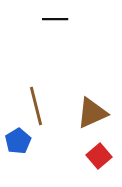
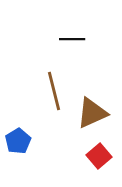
black line: moved 17 px right, 20 px down
brown line: moved 18 px right, 15 px up
